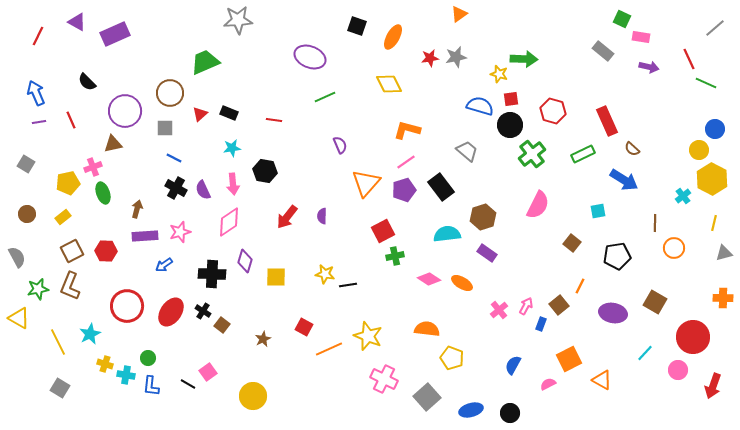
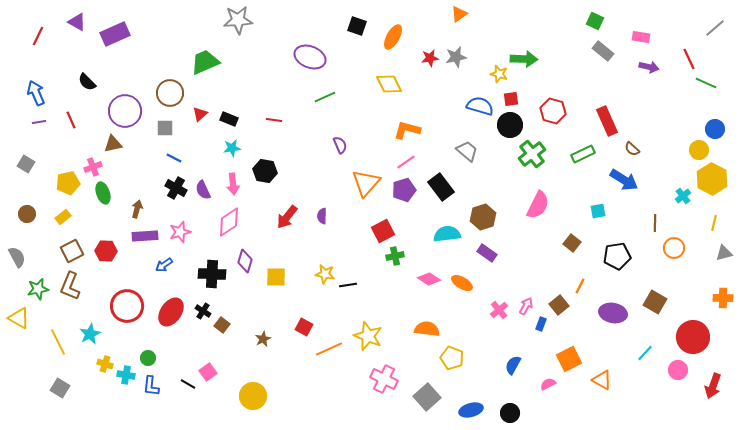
green square at (622, 19): moved 27 px left, 2 px down
black rectangle at (229, 113): moved 6 px down
